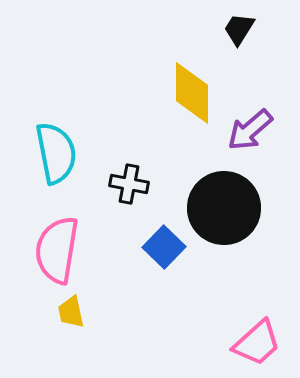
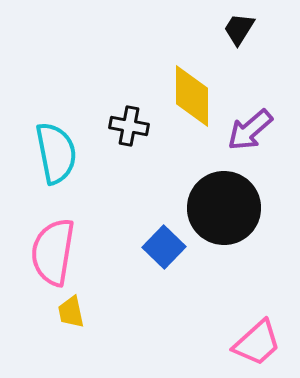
yellow diamond: moved 3 px down
black cross: moved 58 px up
pink semicircle: moved 4 px left, 2 px down
